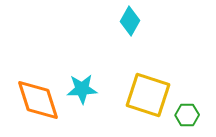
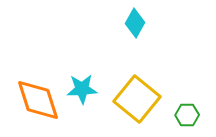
cyan diamond: moved 5 px right, 2 px down
yellow square: moved 11 px left, 4 px down; rotated 21 degrees clockwise
